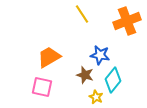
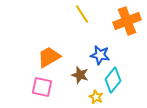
brown star: moved 5 px left
